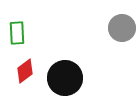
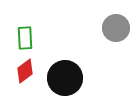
gray circle: moved 6 px left
green rectangle: moved 8 px right, 5 px down
